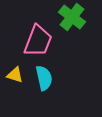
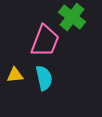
pink trapezoid: moved 7 px right
yellow triangle: rotated 24 degrees counterclockwise
